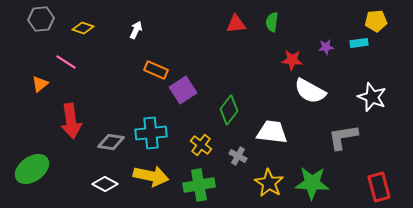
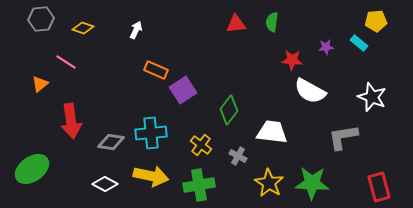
cyan rectangle: rotated 48 degrees clockwise
